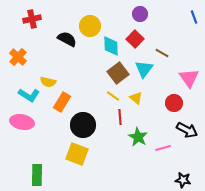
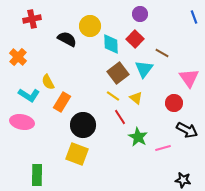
cyan diamond: moved 2 px up
yellow semicircle: rotated 49 degrees clockwise
red line: rotated 28 degrees counterclockwise
